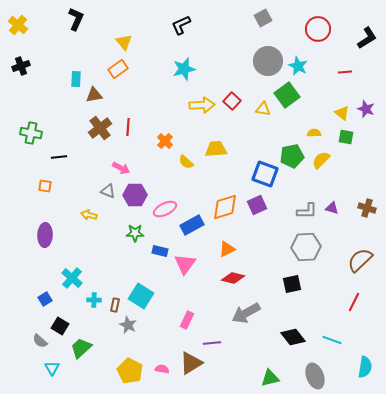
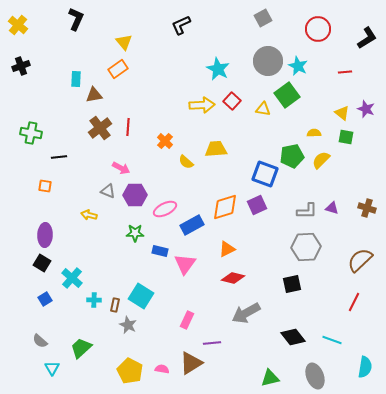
cyan star at (184, 69): moved 34 px right; rotated 30 degrees counterclockwise
black square at (60, 326): moved 18 px left, 63 px up
